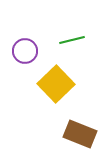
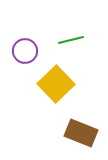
green line: moved 1 px left
brown rectangle: moved 1 px right, 1 px up
